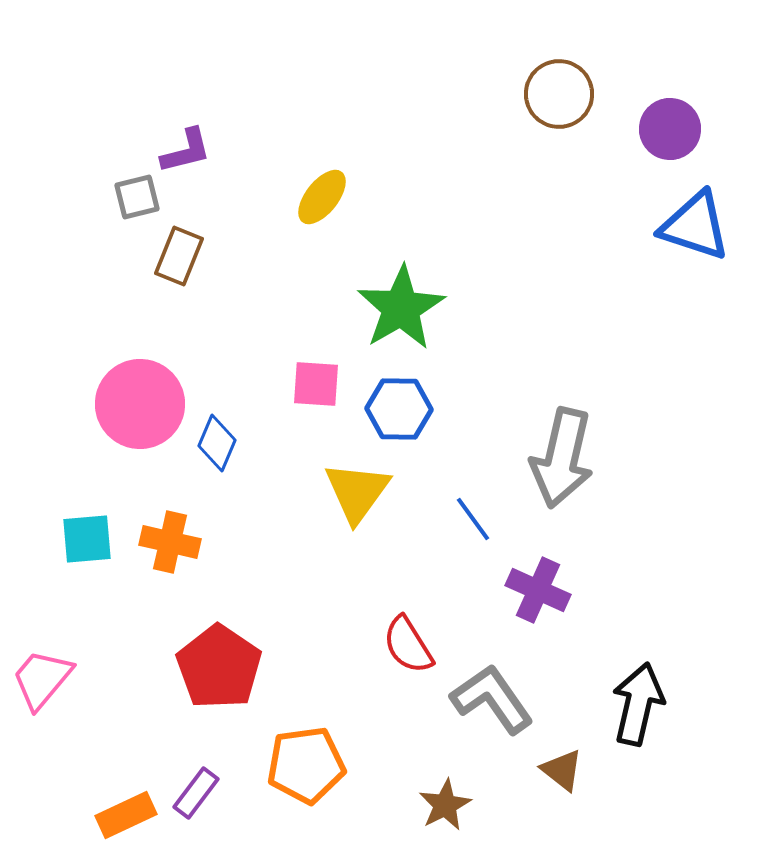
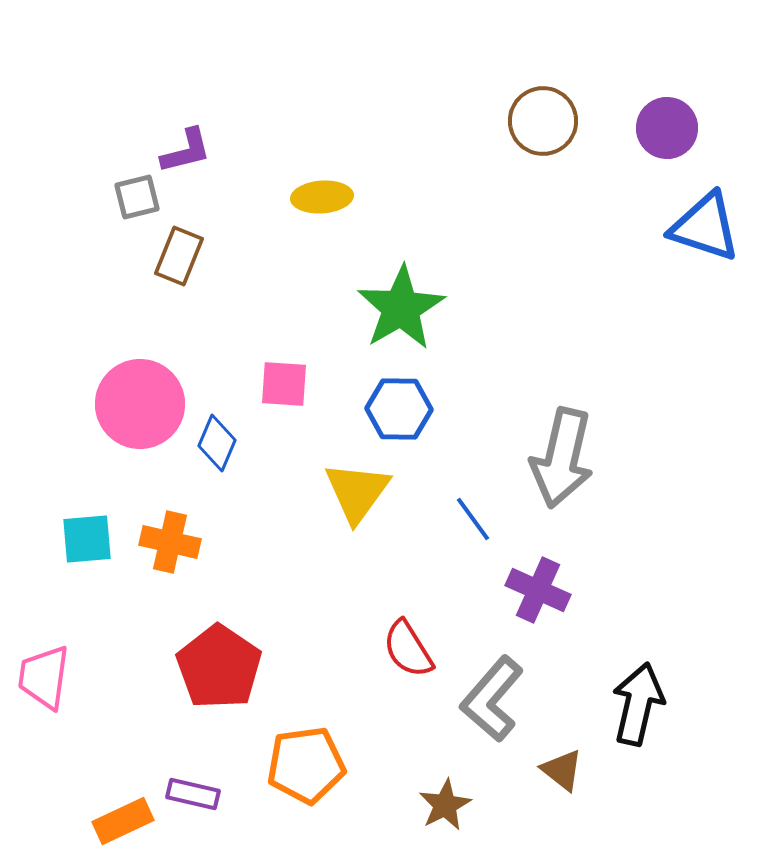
brown circle: moved 16 px left, 27 px down
purple circle: moved 3 px left, 1 px up
yellow ellipse: rotated 48 degrees clockwise
blue triangle: moved 10 px right, 1 px down
pink square: moved 32 px left
red semicircle: moved 4 px down
pink trapezoid: moved 2 px right, 2 px up; rotated 32 degrees counterclockwise
gray L-shape: rotated 104 degrees counterclockwise
purple rectangle: moved 3 px left, 1 px down; rotated 66 degrees clockwise
orange rectangle: moved 3 px left, 6 px down
